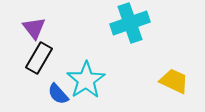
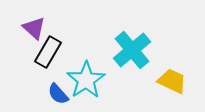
cyan cross: moved 2 px right, 27 px down; rotated 21 degrees counterclockwise
purple triangle: rotated 10 degrees counterclockwise
black rectangle: moved 9 px right, 6 px up
yellow trapezoid: moved 2 px left
